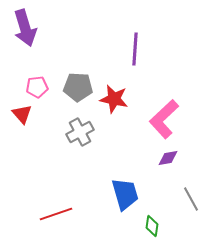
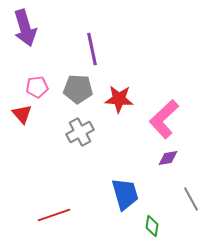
purple line: moved 43 px left; rotated 16 degrees counterclockwise
gray pentagon: moved 2 px down
red star: moved 5 px right; rotated 8 degrees counterclockwise
red line: moved 2 px left, 1 px down
